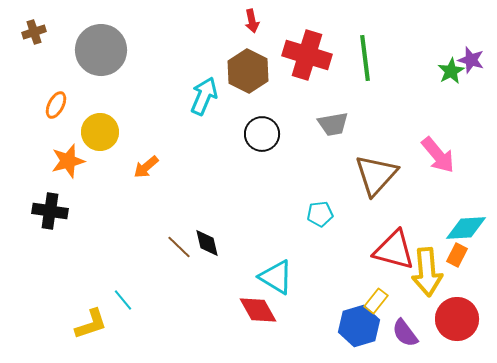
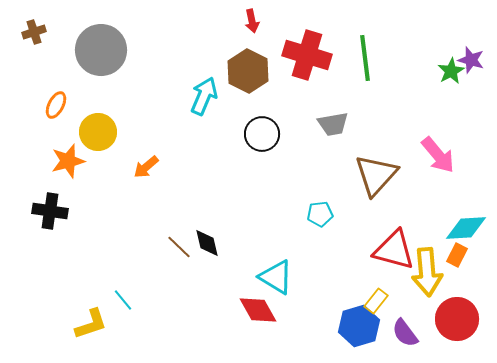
yellow circle: moved 2 px left
